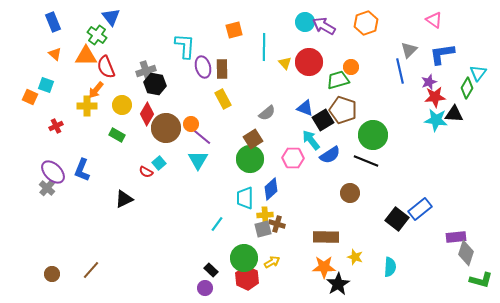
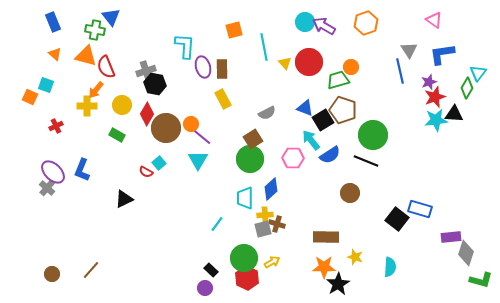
green cross at (97, 35): moved 2 px left, 5 px up; rotated 24 degrees counterclockwise
cyan line at (264, 47): rotated 12 degrees counterclockwise
gray triangle at (409, 50): rotated 18 degrees counterclockwise
orange triangle at (86, 56): rotated 15 degrees clockwise
red star at (435, 97): rotated 15 degrees counterclockwise
gray semicircle at (267, 113): rotated 12 degrees clockwise
cyan star at (436, 120): rotated 15 degrees counterclockwise
blue rectangle at (420, 209): rotated 55 degrees clockwise
purple rectangle at (456, 237): moved 5 px left
